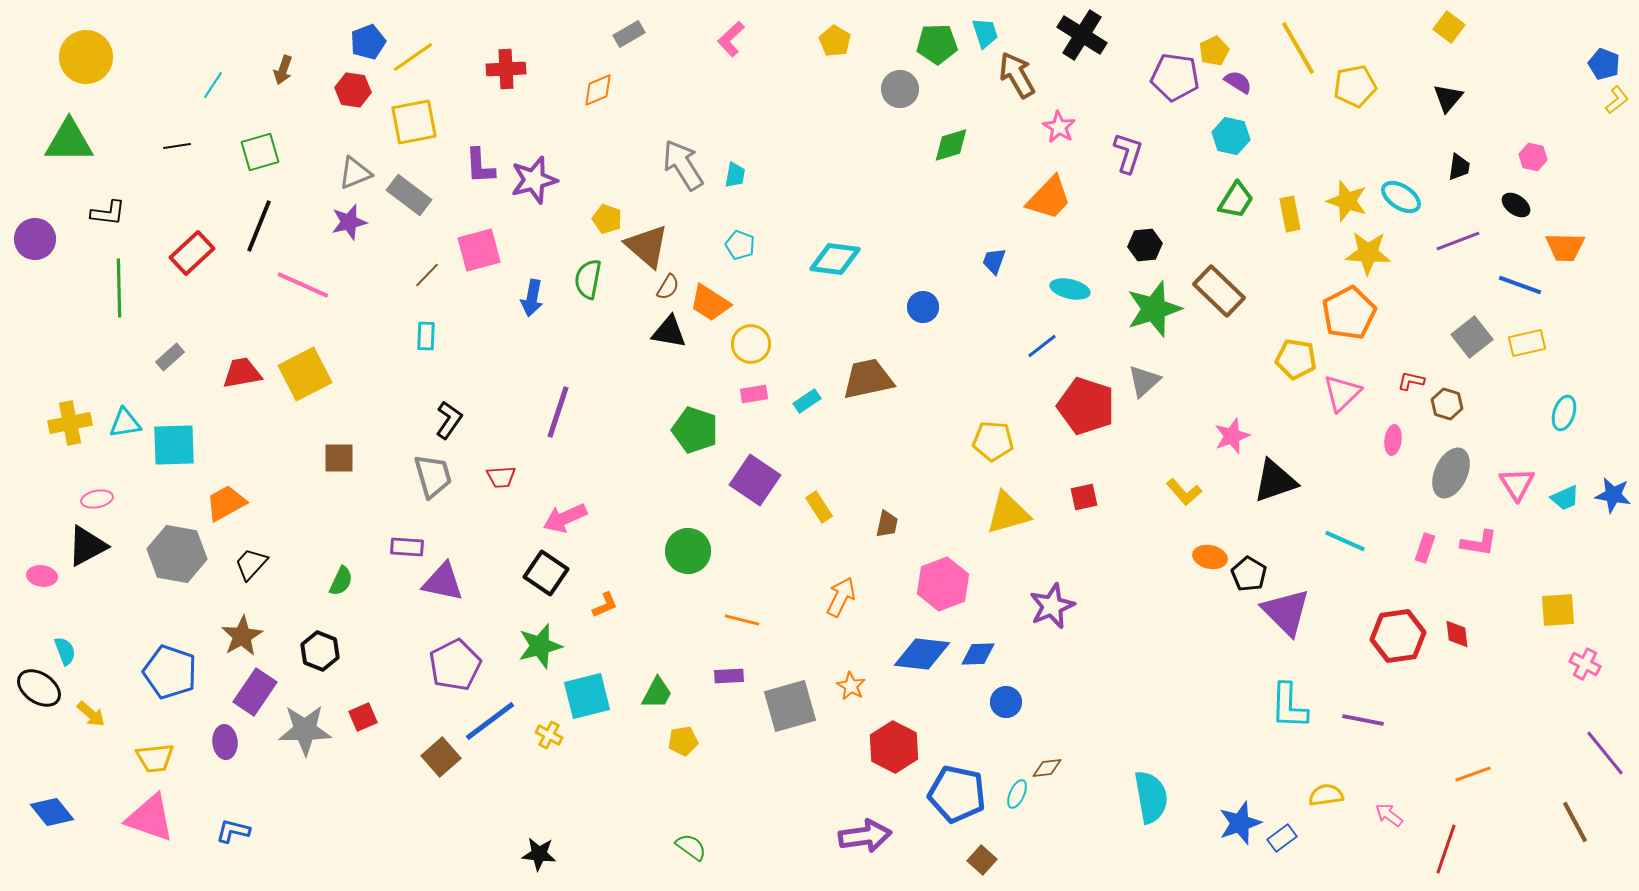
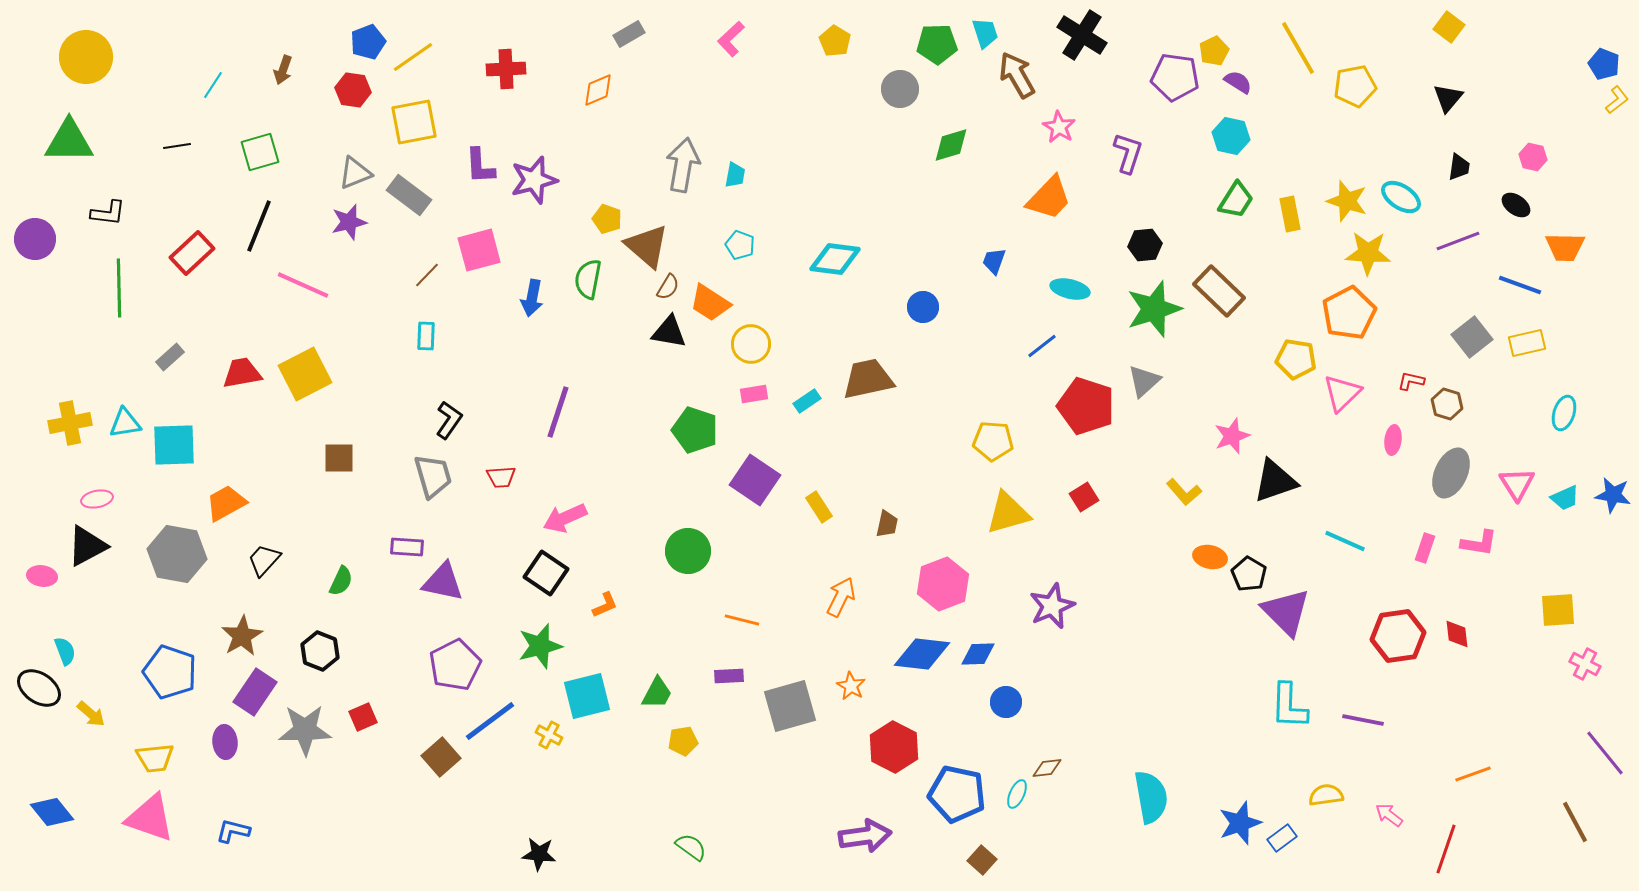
gray arrow at (683, 165): rotated 42 degrees clockwise
red square at (1084, 497): rotated 20 degrees counterclockwise
black trapezoid at (251, 564): moved 13 px right, 4 px up
